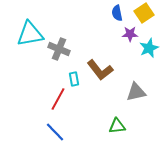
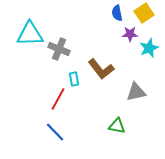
cyan triangle: rotated 8 degrees clockwise
brown L-shape: moved 1 px right, 1 px up
green triangle: rotated 18 degrees clockwise
